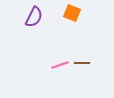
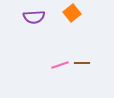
orange square: rotated 30 degrees clockwise
purple semicircle: rotated 60 degrees clockwise
